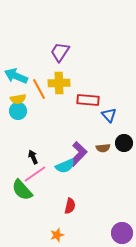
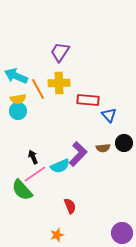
orange line: moved 1 px left
cyan semicircle: moved 5 px left
red semicircle: rotated 35 degrees counterclockwise
